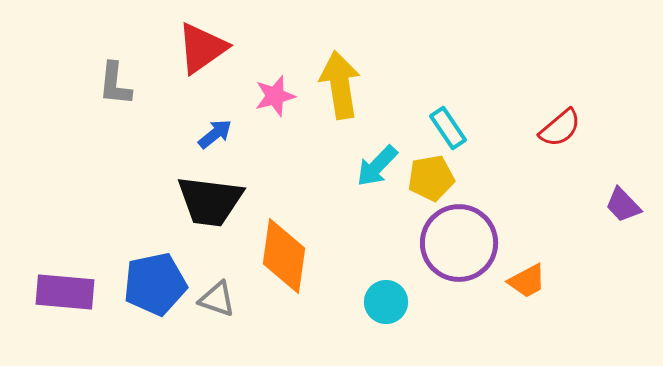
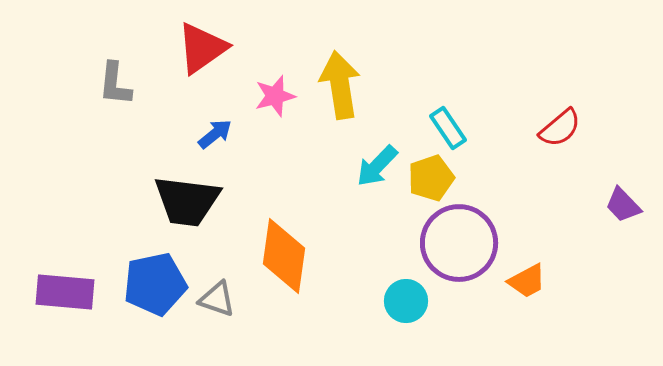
yellow pentagon: rotated 9 degrees counterclockwise
black trapezoid: moved 23 px left
cyan circle: moved 20 px right, 1 px up
